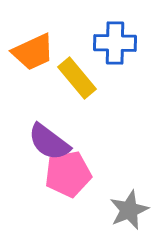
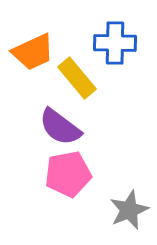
purple semicircle: moved 11 px right, 15 px up
